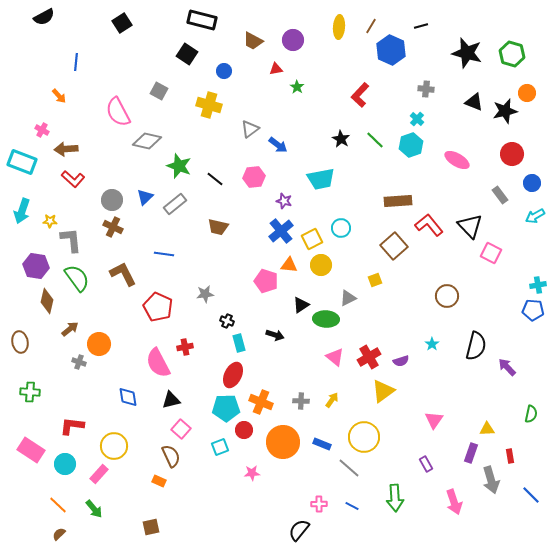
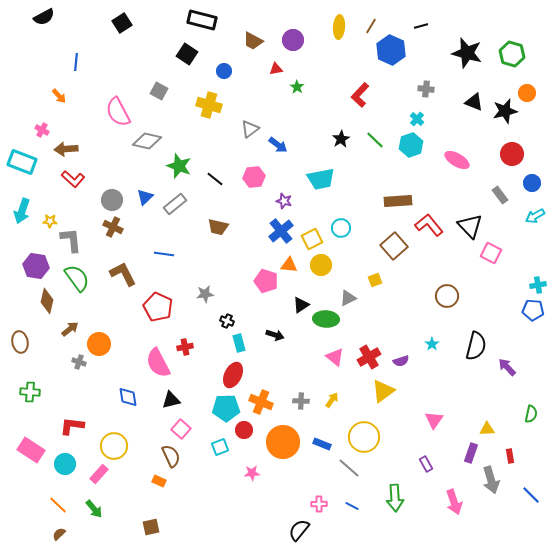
black star at (341, 139): rotated 12 degrees clockwise
